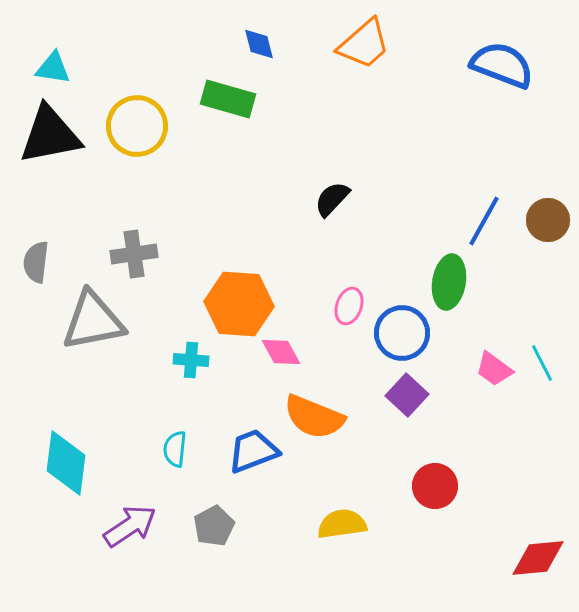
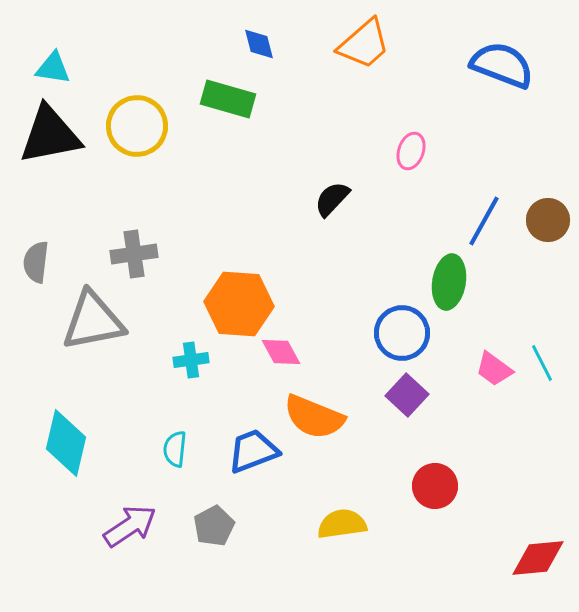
pink ellipse: moved 62 px right, 155 px up
cyan cross: rotated 12 degrees counterclockwise
cyan diamond: moved 20 px up; rotated 6 degrees clockwise
